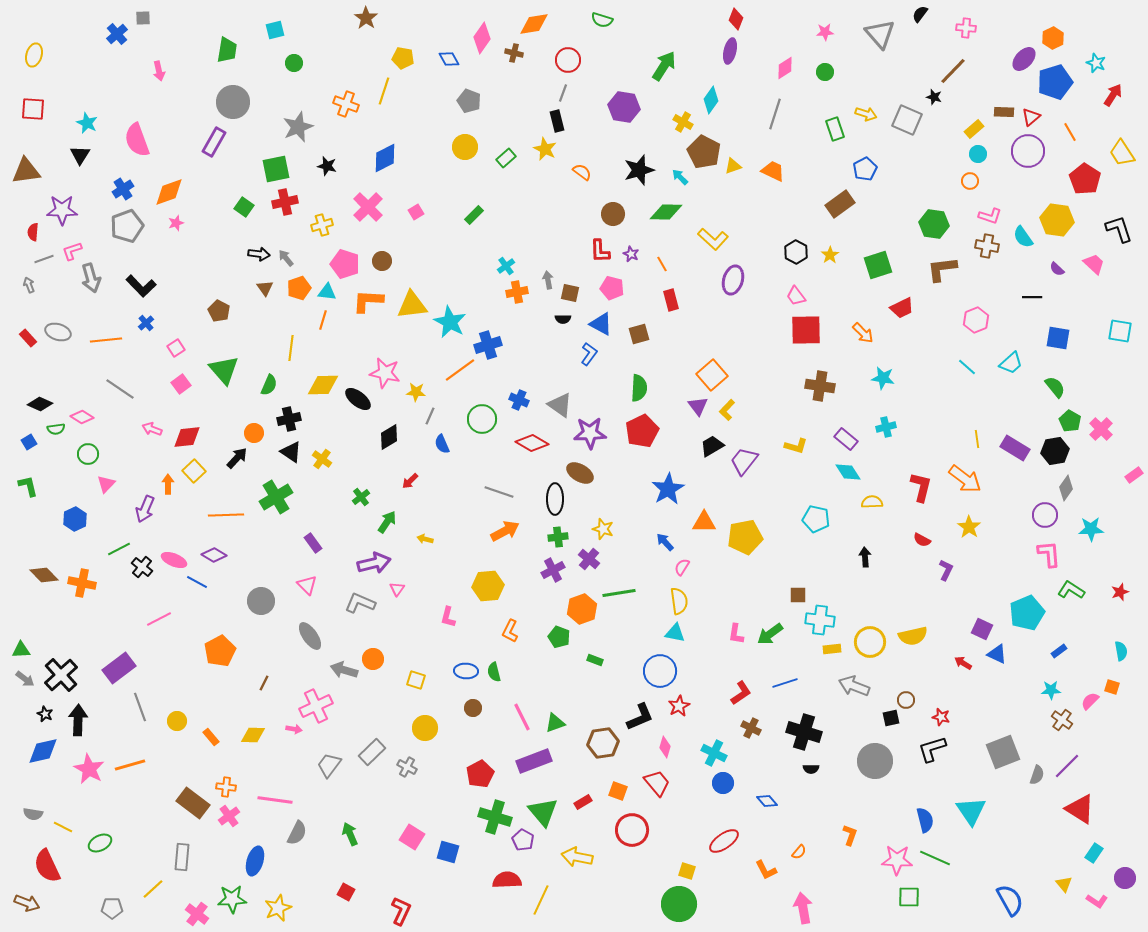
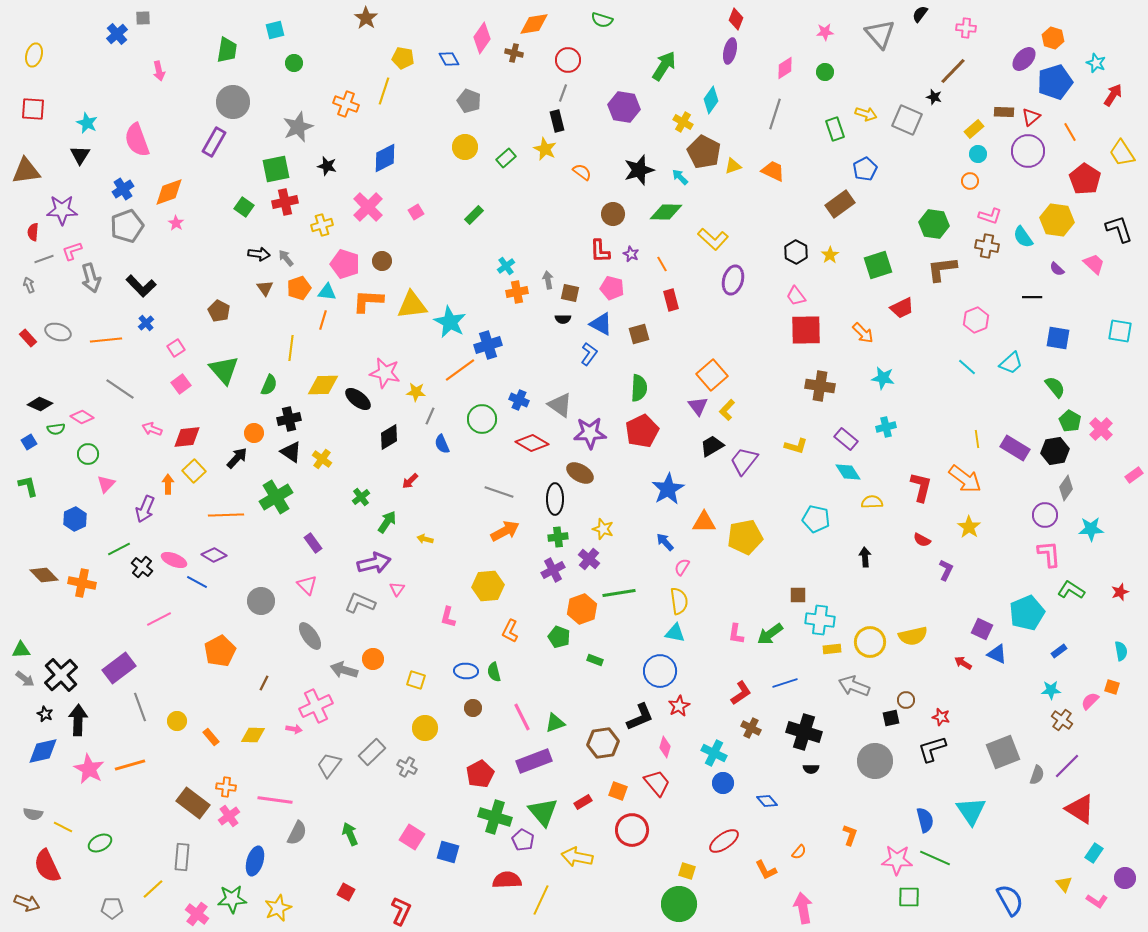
orange hexagon at (1053, 38): rotated 15 degrees counterclockwise
pink star at (176, 223): rotated 21 degrees counterclockwise
